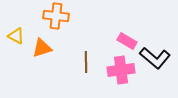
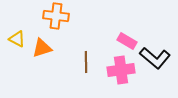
yellow triangle: moved 1 px right, 3 px down
